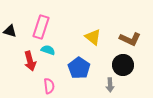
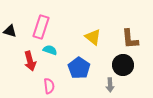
brown L-shape: rotated 60 degrees clockwise
cyan semicircle: moved 2 px right
